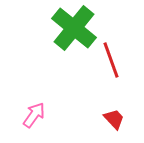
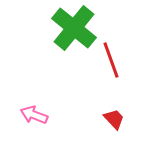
pink arrow: rotated 104 degrees counterclockwise
